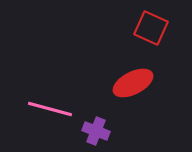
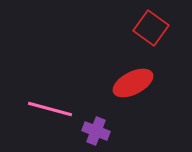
red square: rotated 12 degrees clockwise
